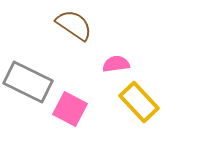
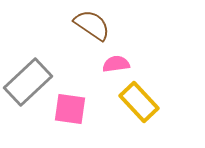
brown semicircle: moved 18 px right
gray rectangle: rotated 69 degrees counterclockwise
pink square: rotated 20 degrees counterclockwise
